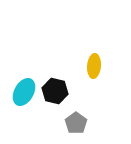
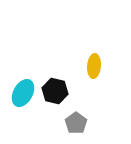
cyan ellipse: moved 1 px left, 1 px down
